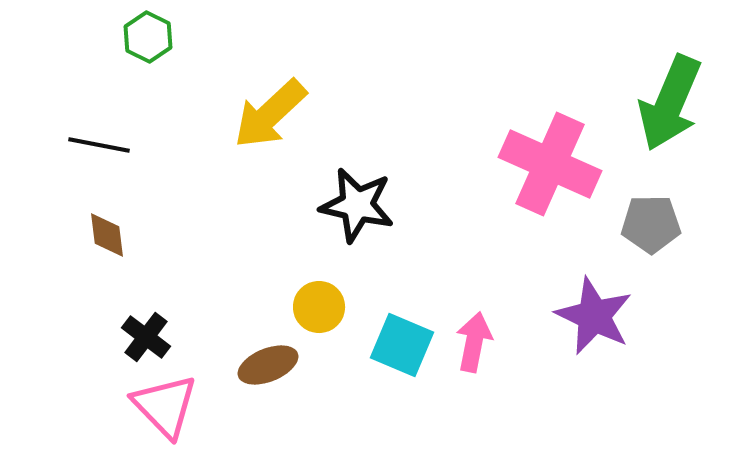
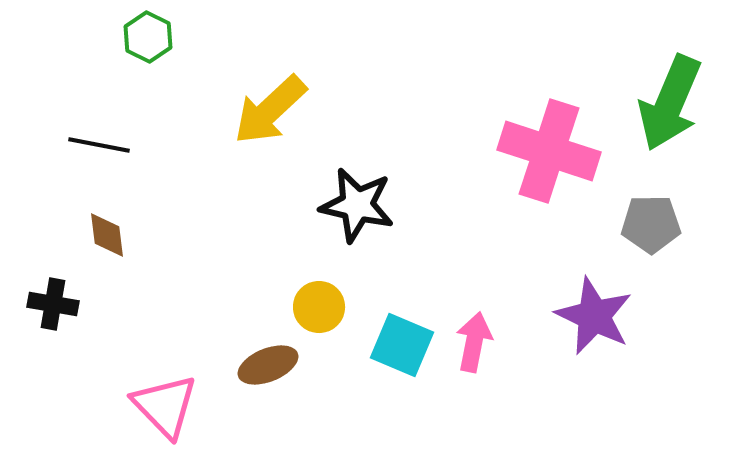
yellow arrow: moved 4 px up
pink cross: moved 1 px left, 13 px up; rotated 6 degrees counterclockwise
black cross: moved 93 px left, 33 px up; rotated 27 degrees counterclockwise
